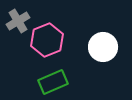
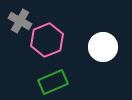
gray cross: moved 2 px right; rotated 30 degrees counterclockwise
